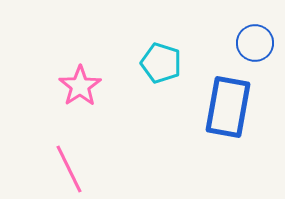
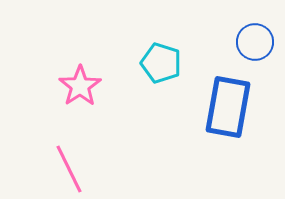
blue circle: moved 1 px up
